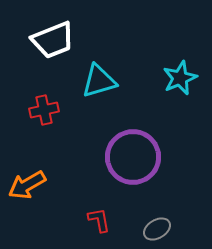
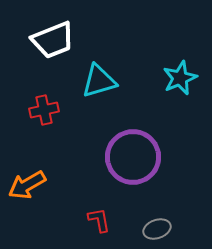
gray ellipse: rotated 12 degrees clockwise
